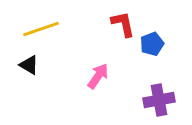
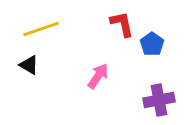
red L-shape: moved 1 px left
blue pentagon: rotated 15 degrees counterclockwise
